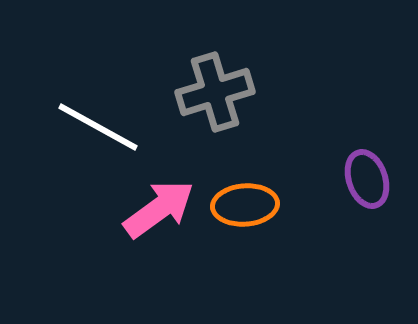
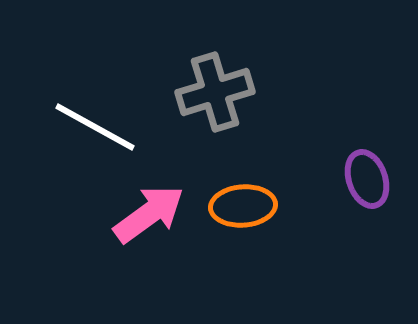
white line: moved 3 px left
orange ellipse: moved 2 px left, 1 px down
pink arrow: moved 10 px left, 5 px down
